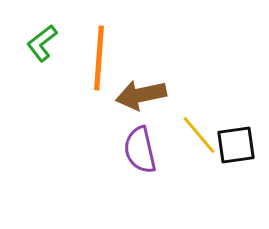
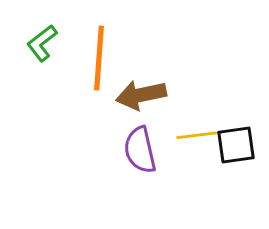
yellow line: rotated 57 degrees counterclockwise
